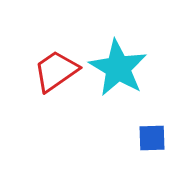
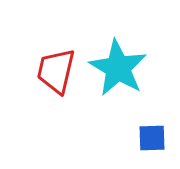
red trapezoid: rotated 42 degrees counterclockwise
